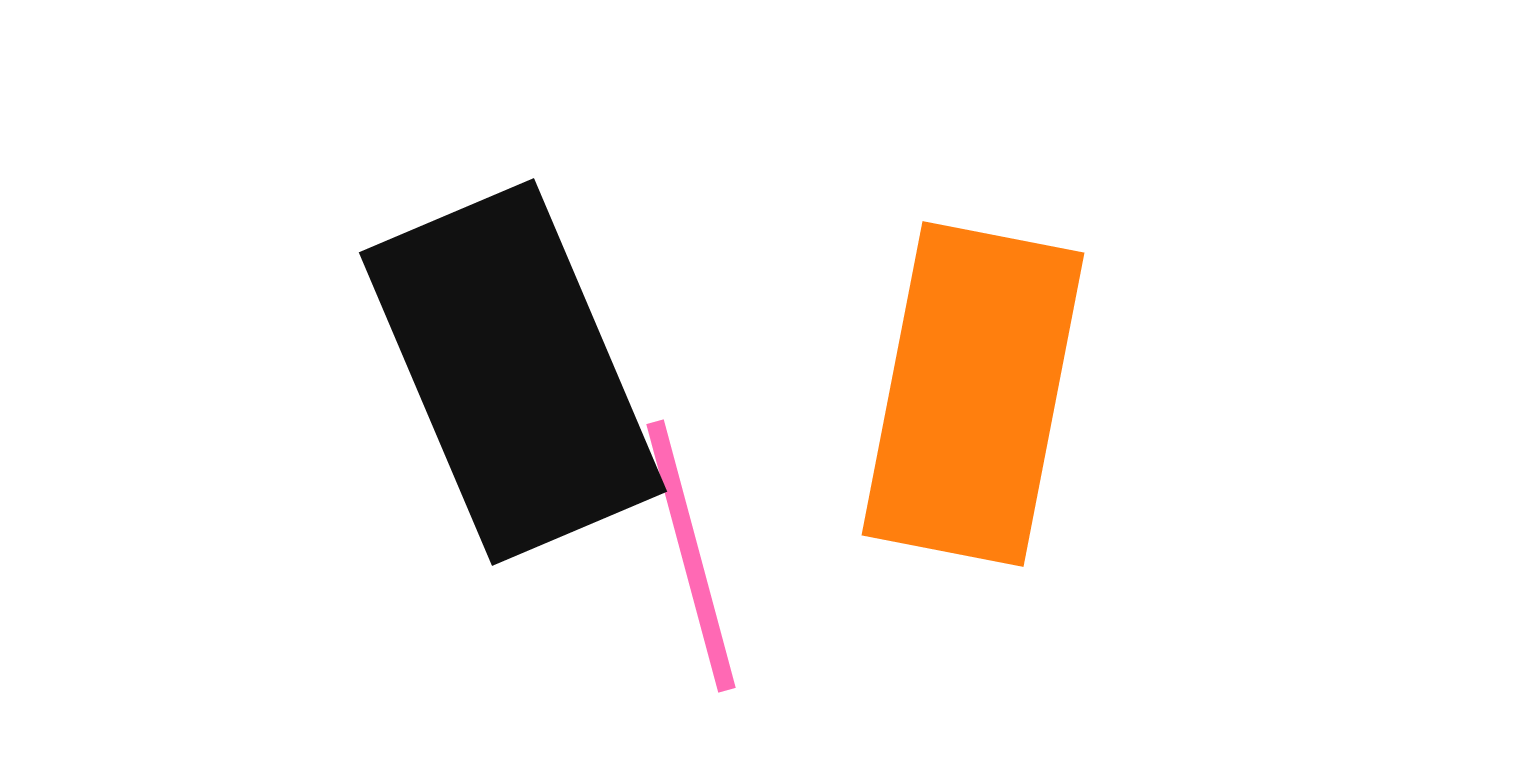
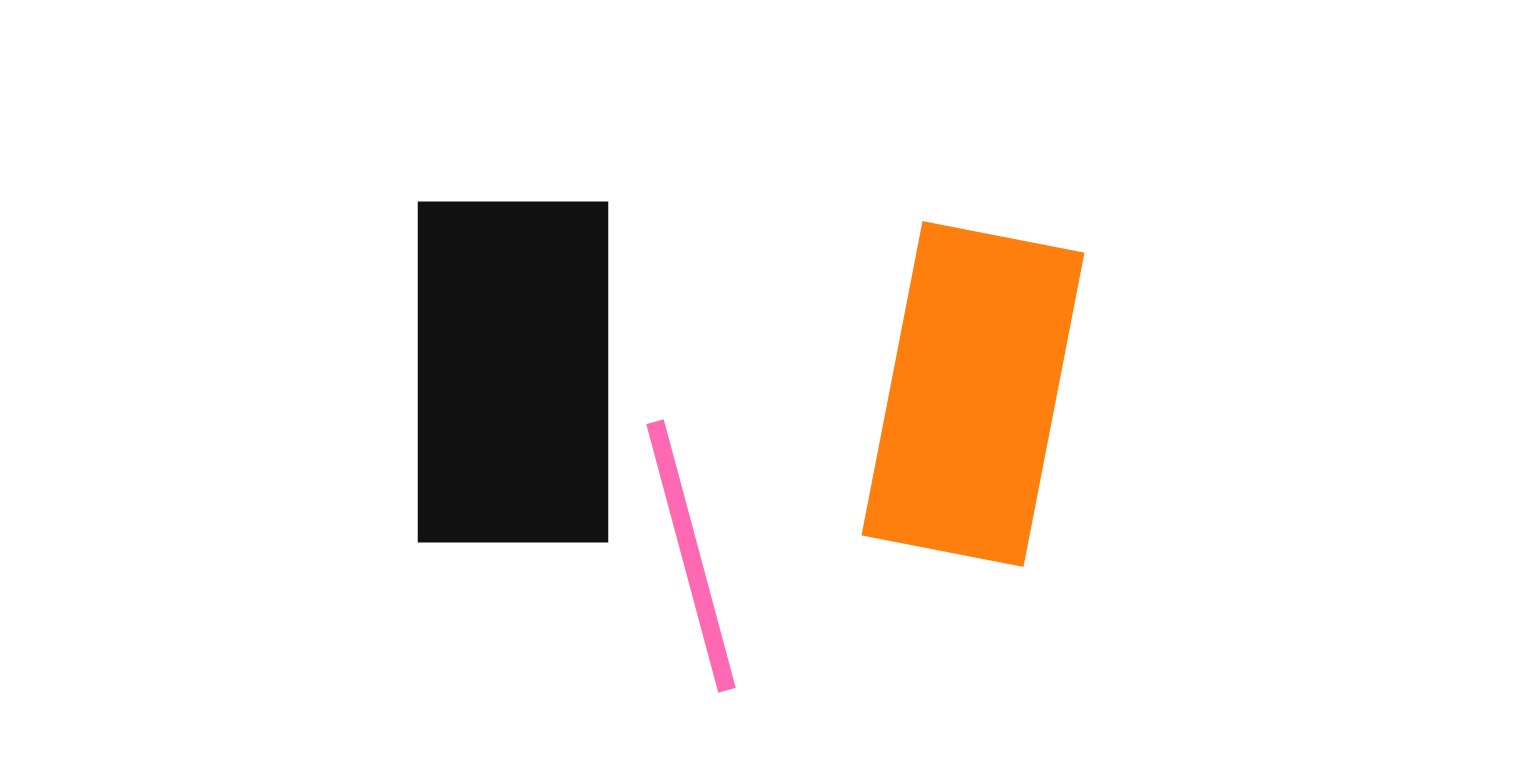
black rectangle: rotated 23 degrees clockwise
